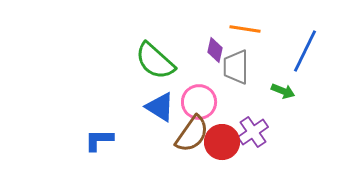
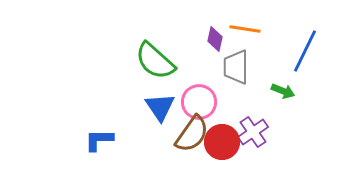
purple diamond: moved 11 px up
blue triangle: rotated 24 degrees clockwise
